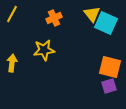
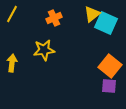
yellow triangle: rotated 30 degrees clockwise
orange square: moved 1 px up; rotated 25 degrees clockwise
purple square: rotated 21 degrees clockwise
